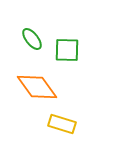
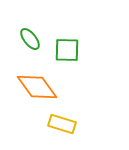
green ellipse: moved 2 px left
